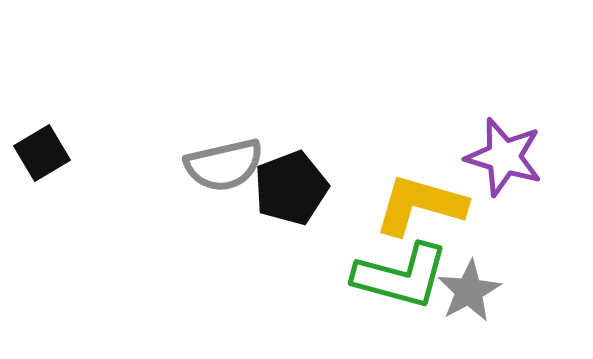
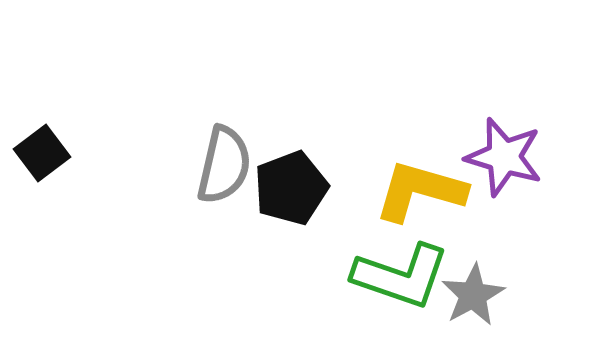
black square: rotated 6 degrees counterclockwise
gray semicircle: rotated 64 degrees counterclockwise
yellow L-shape: moved 14 px up
green L-shape: rotated 4 degrees clockwise
gray star: moved 4 px right, 4 px down
